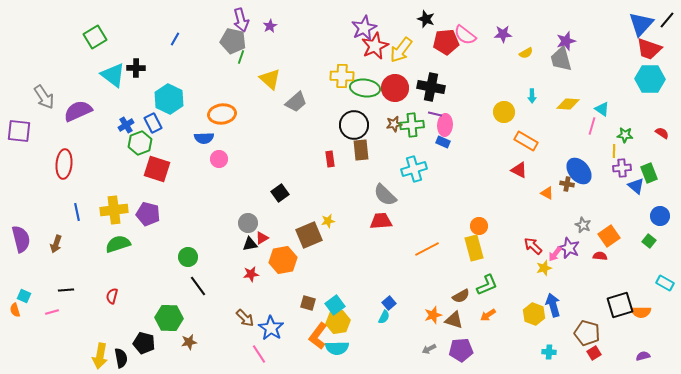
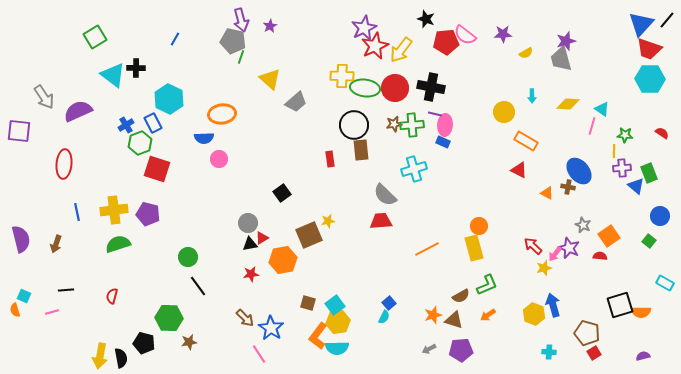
brown cross at (567, 184): moved 1 px right, 3 px down
black square at (280, 193): moved 2 px right
